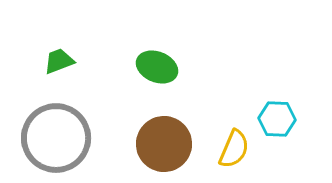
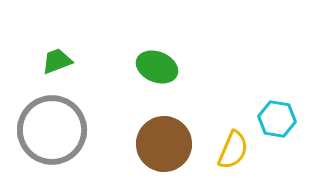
green trapezoid: moved 2 px left
cyan hexagon: rotated 6 degrees clockwise
gray circle: moved 4 px left, 8 px up
yellow semicircle: moved 1 px left, 1 px down
